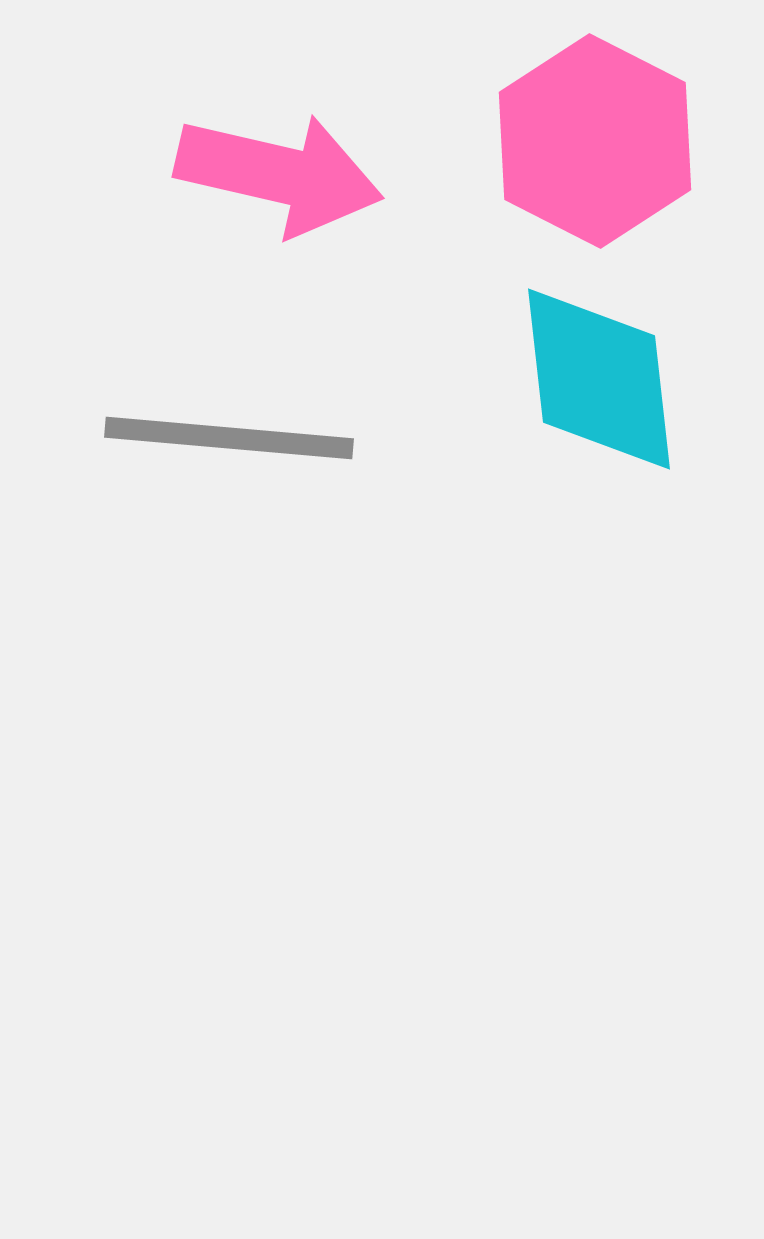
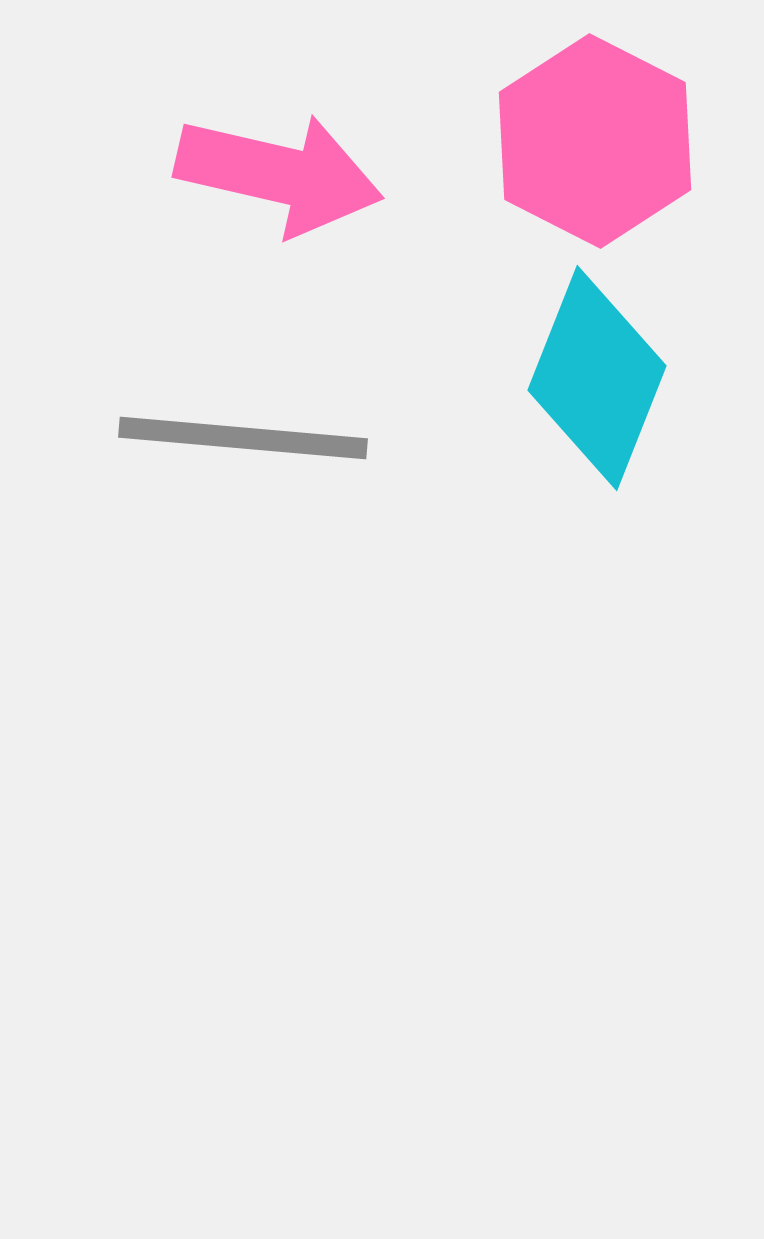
cyan diamond: moved 2 px left, 1 px up; rotated 28 degrees clockwise
gray line: moved 14 px right
